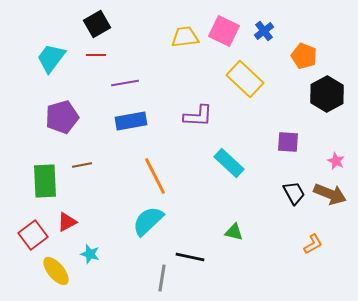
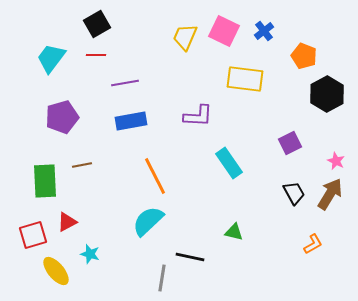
yellow trapezoid: rotated 60 degrees counterclockwise
yellow rectangle: rotated 36 degrees counterclockwise
purple square: moved 2 px right, 1 px down; rotated 30 degrees counterclockwise
cyan rectangle: rotated 12 degrees clockwise
brown arrow: rotated 80 degrees counterclockwise
red square: rotated 20 degrees clockwise
